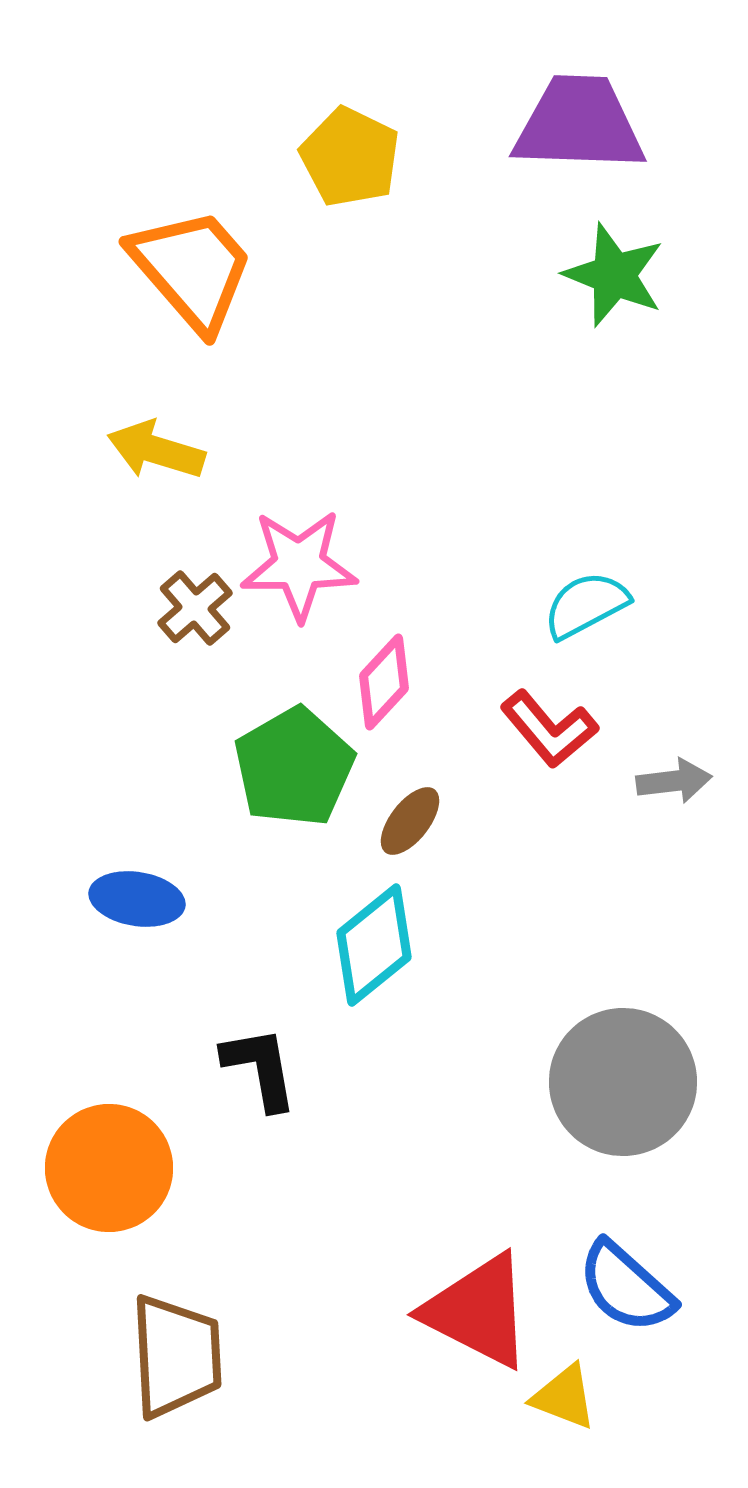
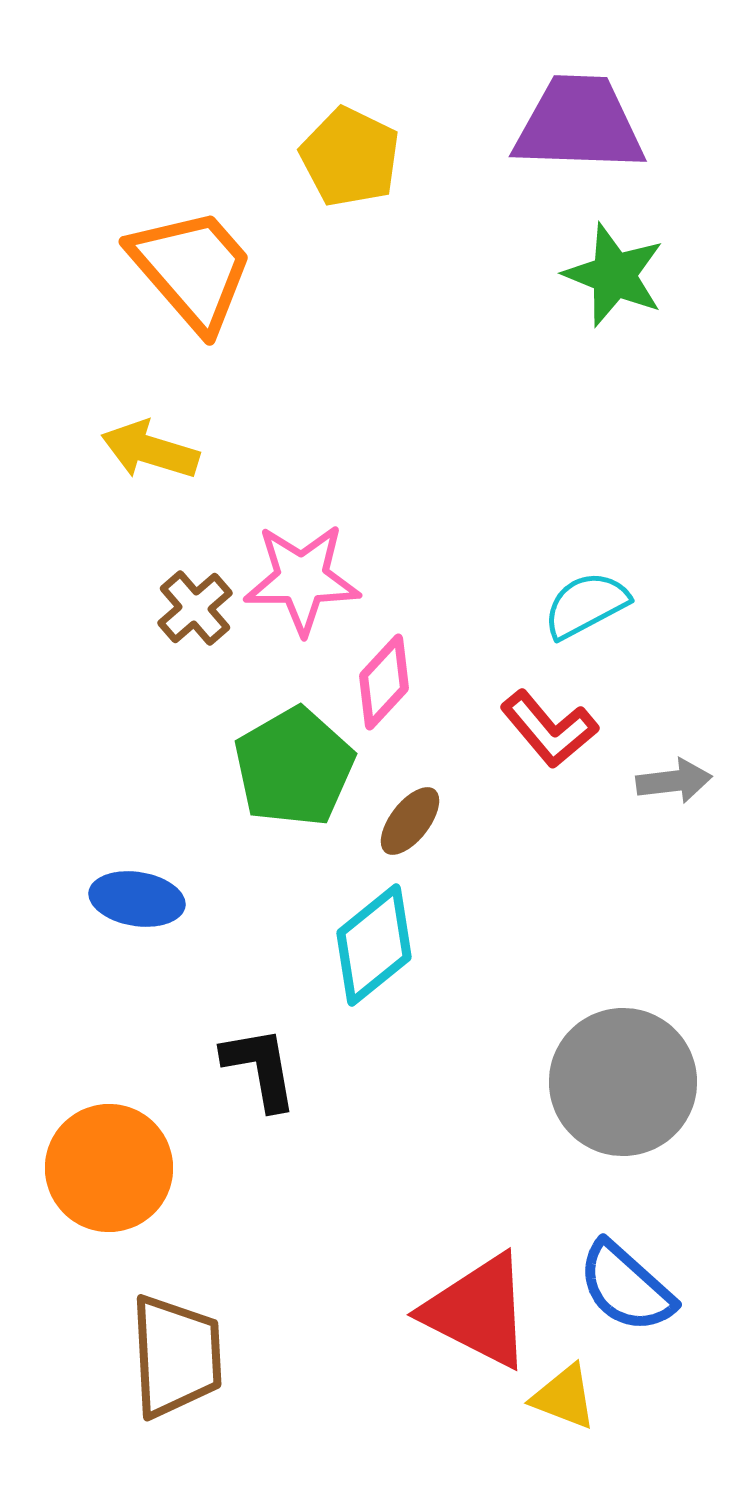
yellow arrow: moved 6 px left
pink star: moved 3 px right, 14 px down
